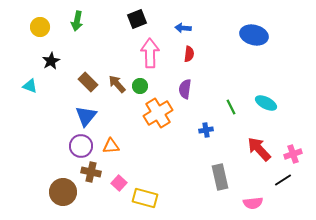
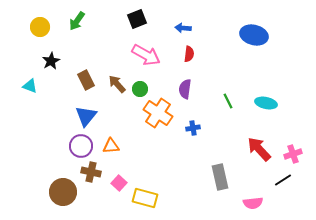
green arrow: rotated 24 degrees clockwise
pink arrow: moved 4 px left, 2 px down; rotated 120 degrees clockwise
brown rectangle: moved 2 px left, 2 px up; rotated 18 degrees clockwise
green circle: moved 3 px down
cyan ellipse: rotated 15 degrees counterclockwise
green line: moved 3 px left, 6 px up
orange cross: rotated 24 degrees counterclockwise
blue cross: moved 13 px left, 2 px up
